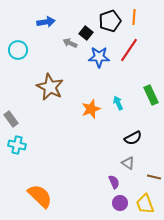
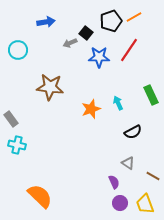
orange line: rotated 56 degrees clockwise
black pentagon: moved 1 px right
gray arrow: rotated 48 degrees counterclockwise
brown star: rotated 20 degrees counterclockwise
black semicircle: moved 6 px up
brown line: moved 1 px left, 1 px up; rotated 16 degrees clockwise
